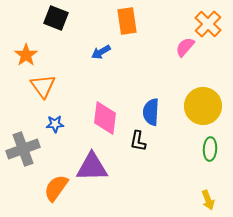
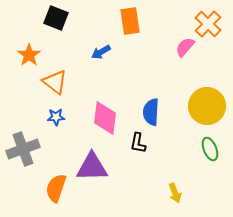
orange rectangle: moved 3 px right
orange star: moved 3 px right
orange triangle: moved 12 px right, 4 px up; rotated 16 degrees counterclockwise
yellow circle: moved 4 px right
blue star: moved 1 px right, 7 px up
black L-shape: moved 2 px down
green ellipse: rotated 25 degrees counterclockwise
orange semicircle: rotated 16 degrees counterclockwise
yellow arrow: moved 33 px left, 7 px up
